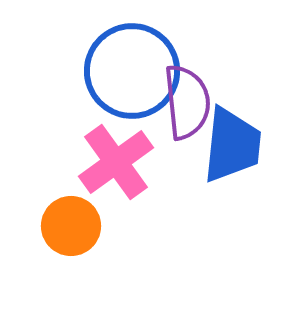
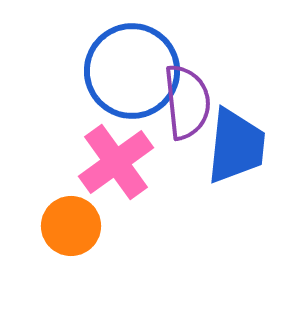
blue trapezoid: moved 4 px right, 1 px down
